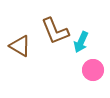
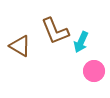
pink circle: moved 1 px right, 1 px down
